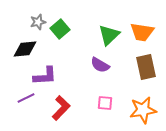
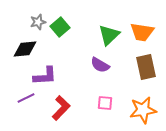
green square: moved 2 px up
